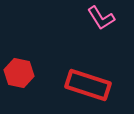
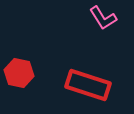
pink L-shape: moved 2 px right
